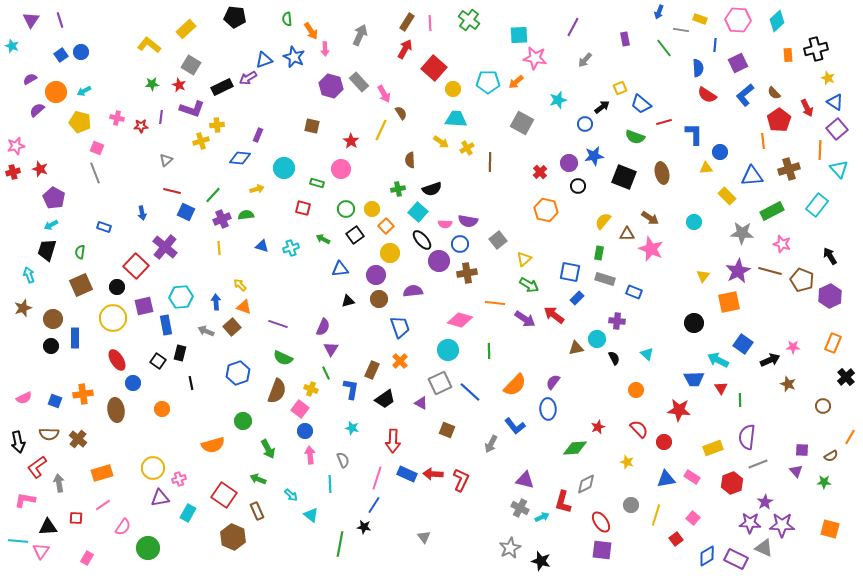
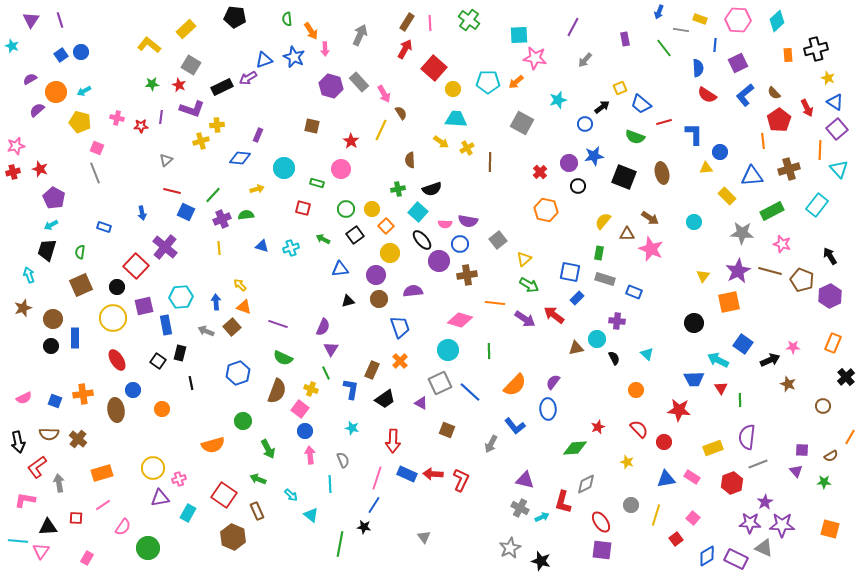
brown cross at (467, 273): moved 2 px down
blue circle at (133, 383): moved 7 px down
